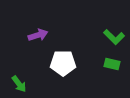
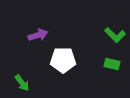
green L-shape: moved 1 px right, 2 px up
white pentagon: moved 3 px up
green arrow: moved 3 px right, 1 px up
